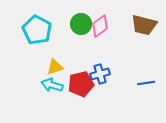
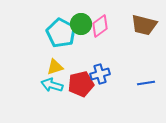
cyan pentagon: moved 24 px right, 3 px down
